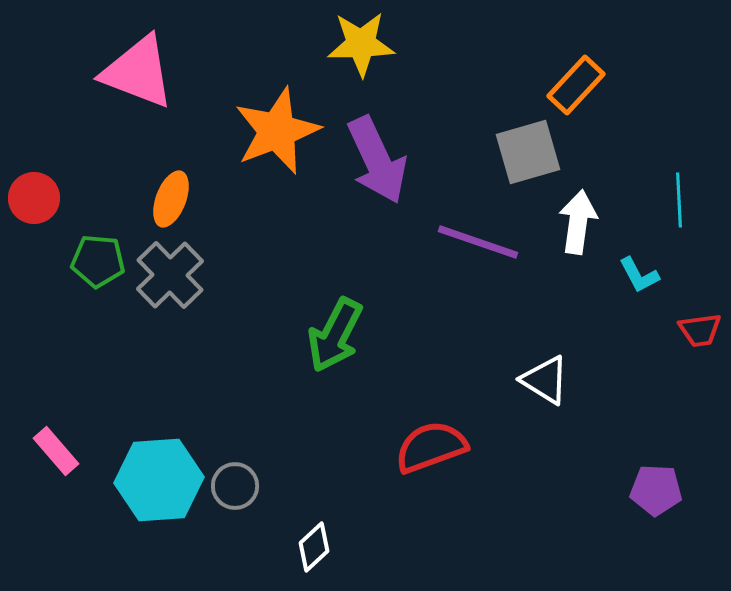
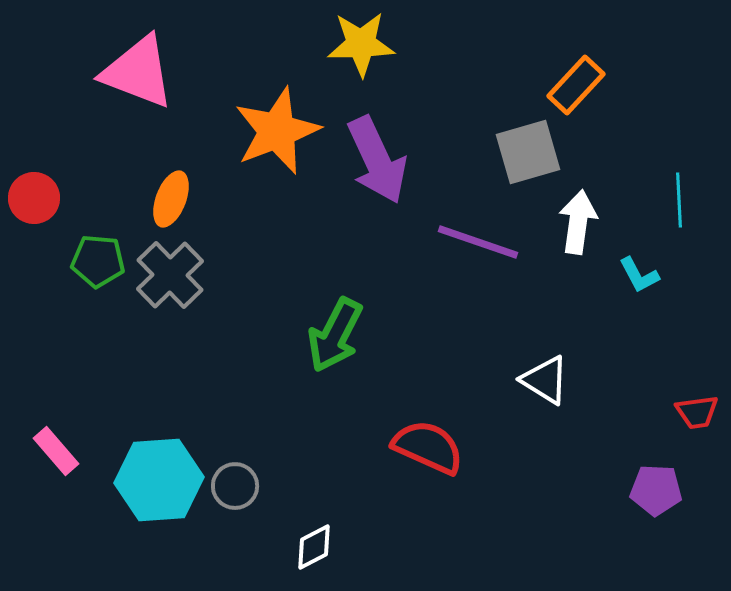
red trapezoid: moved 3 px left, 82 px down
red semicircle: moved 3 px left; rotated 44 degrees clockwise
white diamond: rotated 15 degrees clockwise
